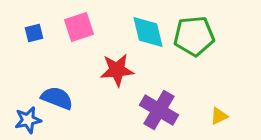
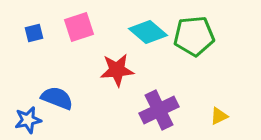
cyan diamond: rotated 36 degrees counterclockwise
purple cross: rotated 33 degrees clockwise
